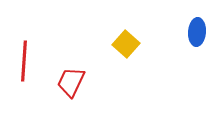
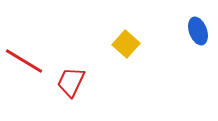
blue ellipse: moved 1 px right, 1 px up; rotated 24 degrees counterclockwise
red line: rotated 63 degrees counterclockwise
